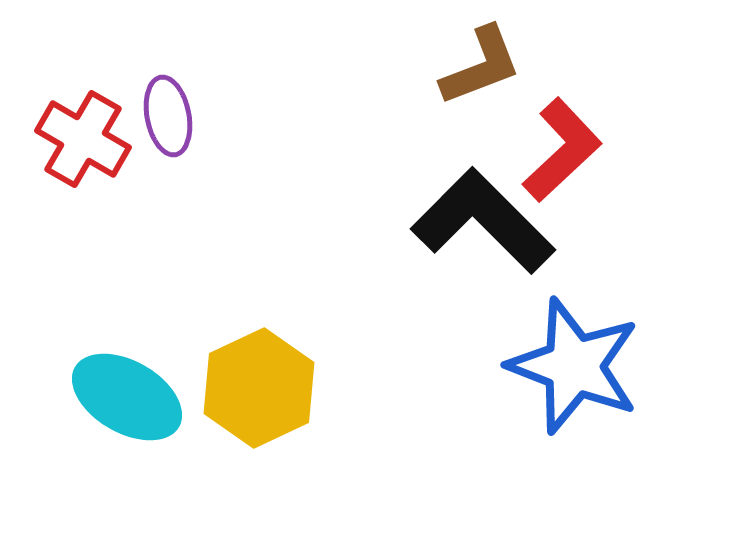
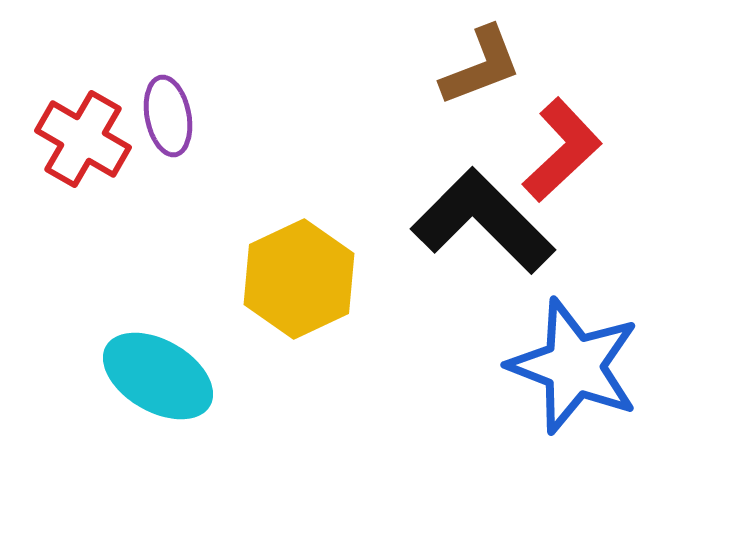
yellow hexagon: moved 40 px right, 109 px up
cyan ellipse: moved 31 px right, 21 px up
